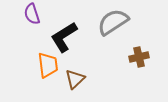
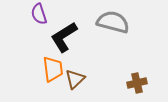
purple semicircle: moved 7 px right
gray semicircle: rotated 48 degrees clockwise
brown cross: moved 2 px left, 26 px down
orange trapezoid: moved 5 px right, 4 px down
